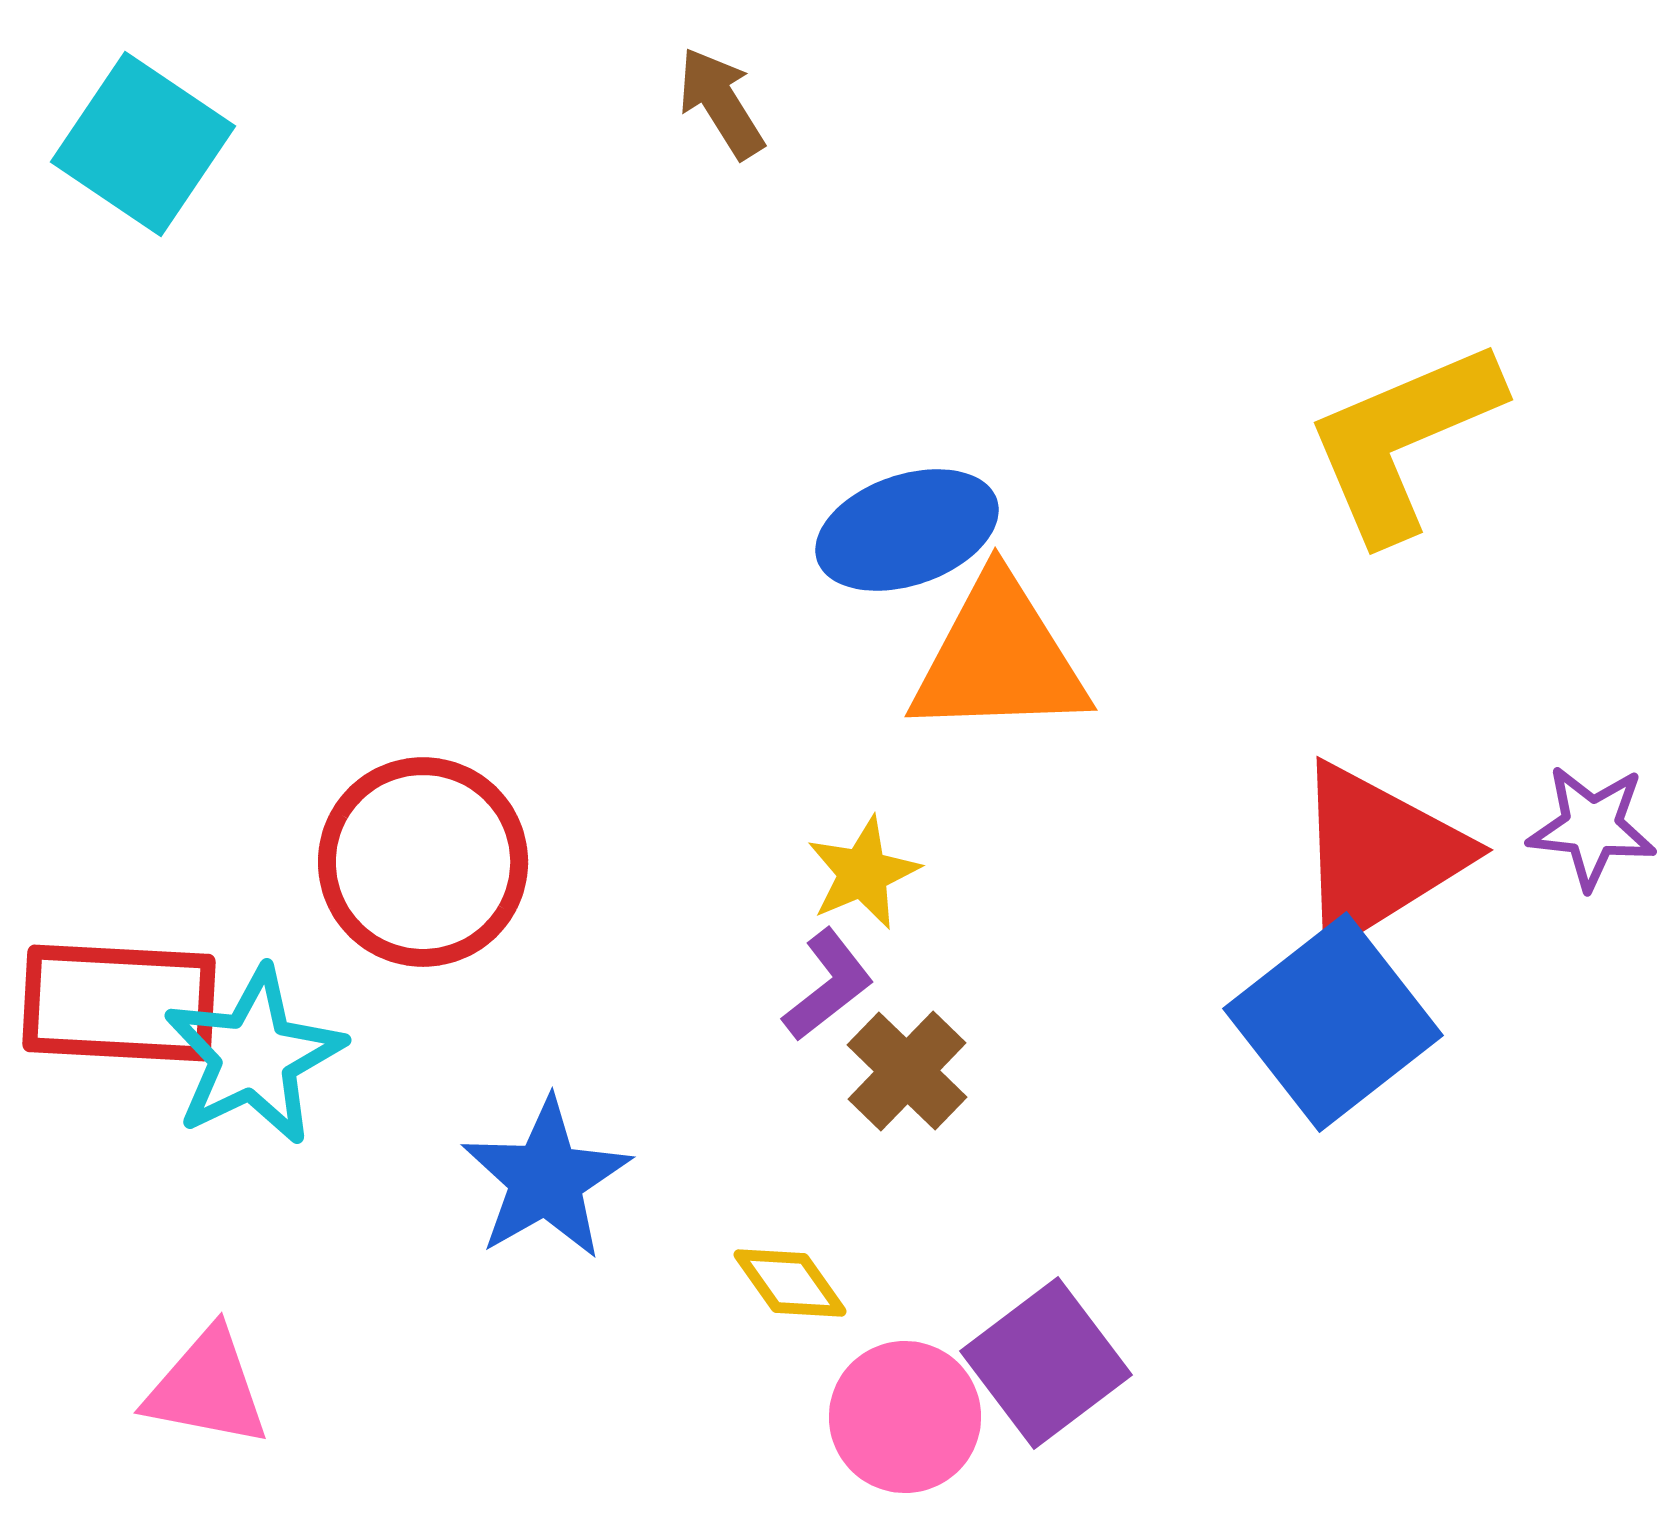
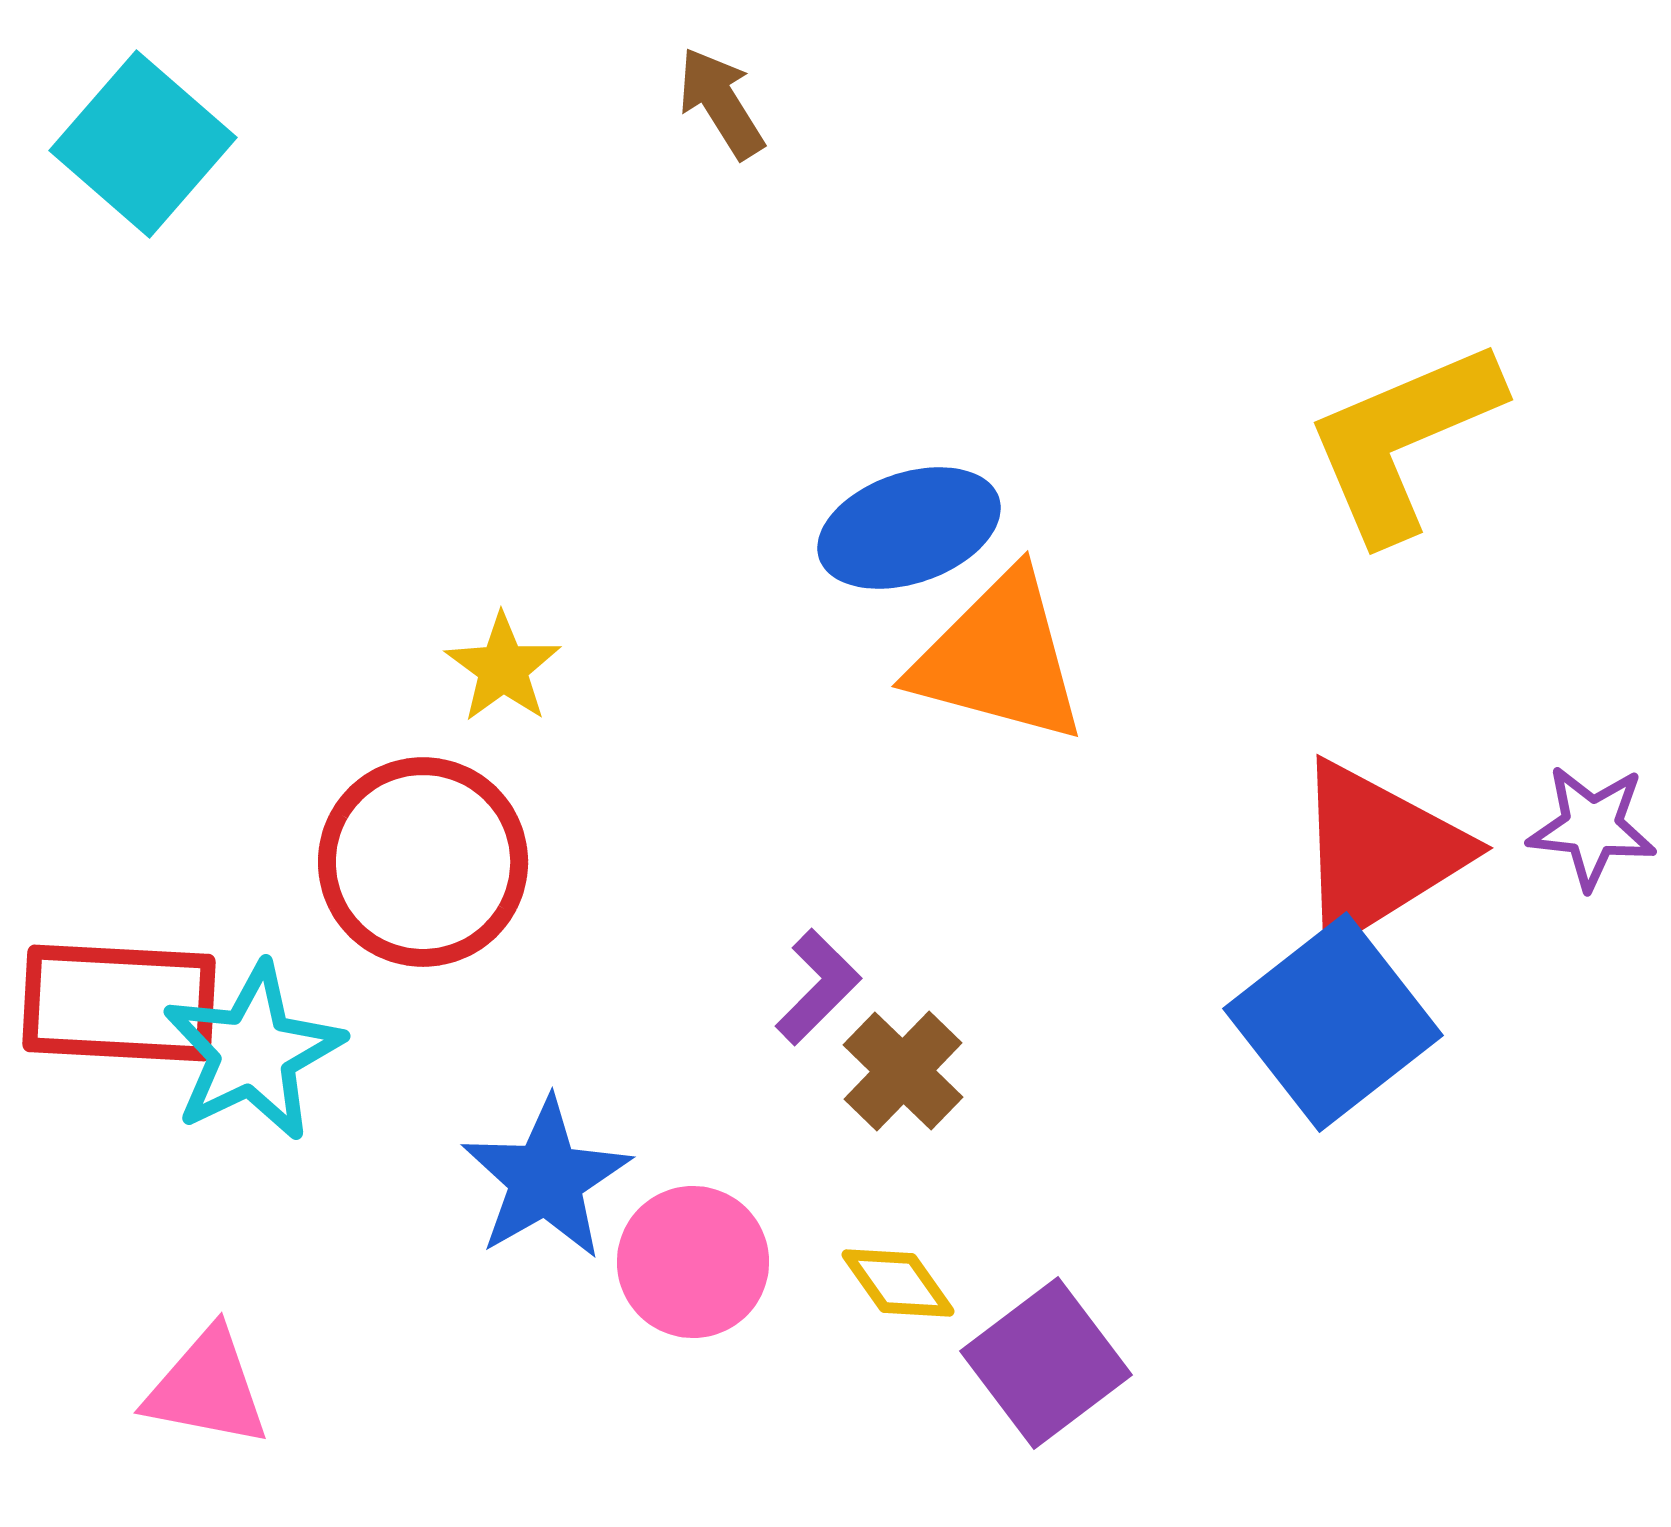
cyan square: rotated 7 degrees clockwise
blue ellipse: moved 2 px right, 2 px up
orange triangle: rotated 17 degrees clockwise
red triangle: moved 2 px up
yellow star: moved 360 px left, 205 px up; rotated 13 degrees counterclockwise
purple L-shape: moved 10 px left, 2 px down; rotated 7 degrees counterclockwise
cyan star: moved 1 px left, 4 px up
brown cross: moved 4 px left
yellow diamond: moved 108 px right
pink circle: moved 212 px left, 155 px up
